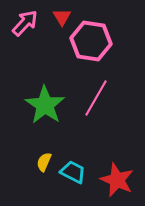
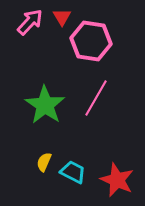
pink arrow: moved 5 px right, 1 px up
